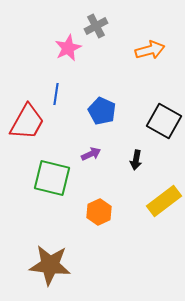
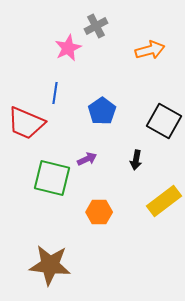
blue line: moved 1 px left, 1 px up
blue pentagon: rotated 12 degrees clockwise
red trapezoid: moved 1 px left, 1 px down; rotated 84 degrees clockwise
purple arrow: moved 4 px left, 5 px down
orange hexagon: rotated 25 degrees clockwise
